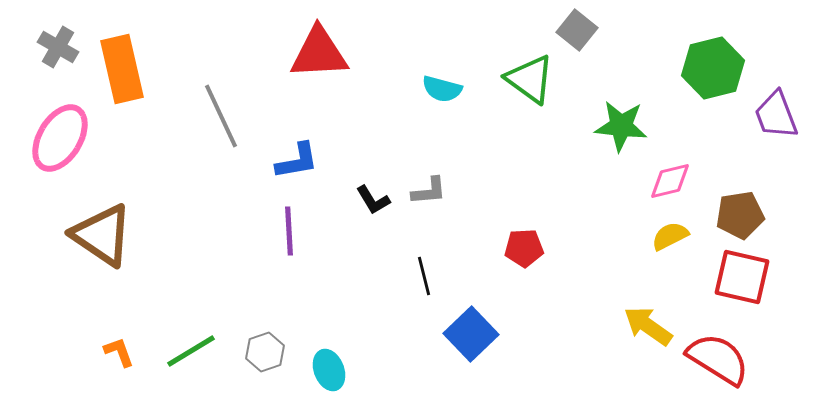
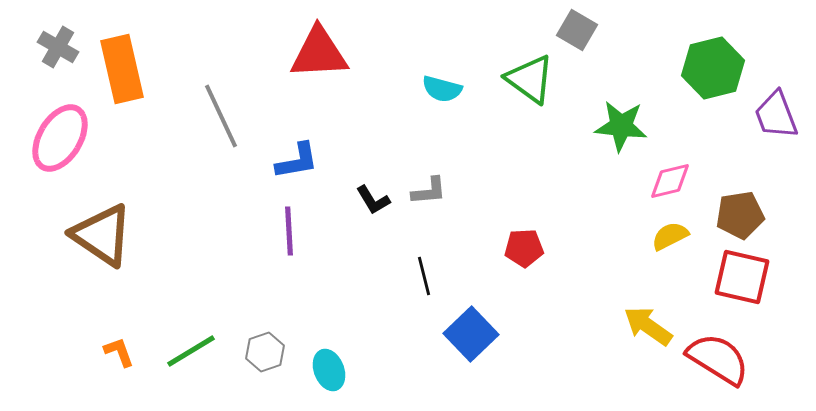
gray square: rotated 9 degrees counterclockwise
